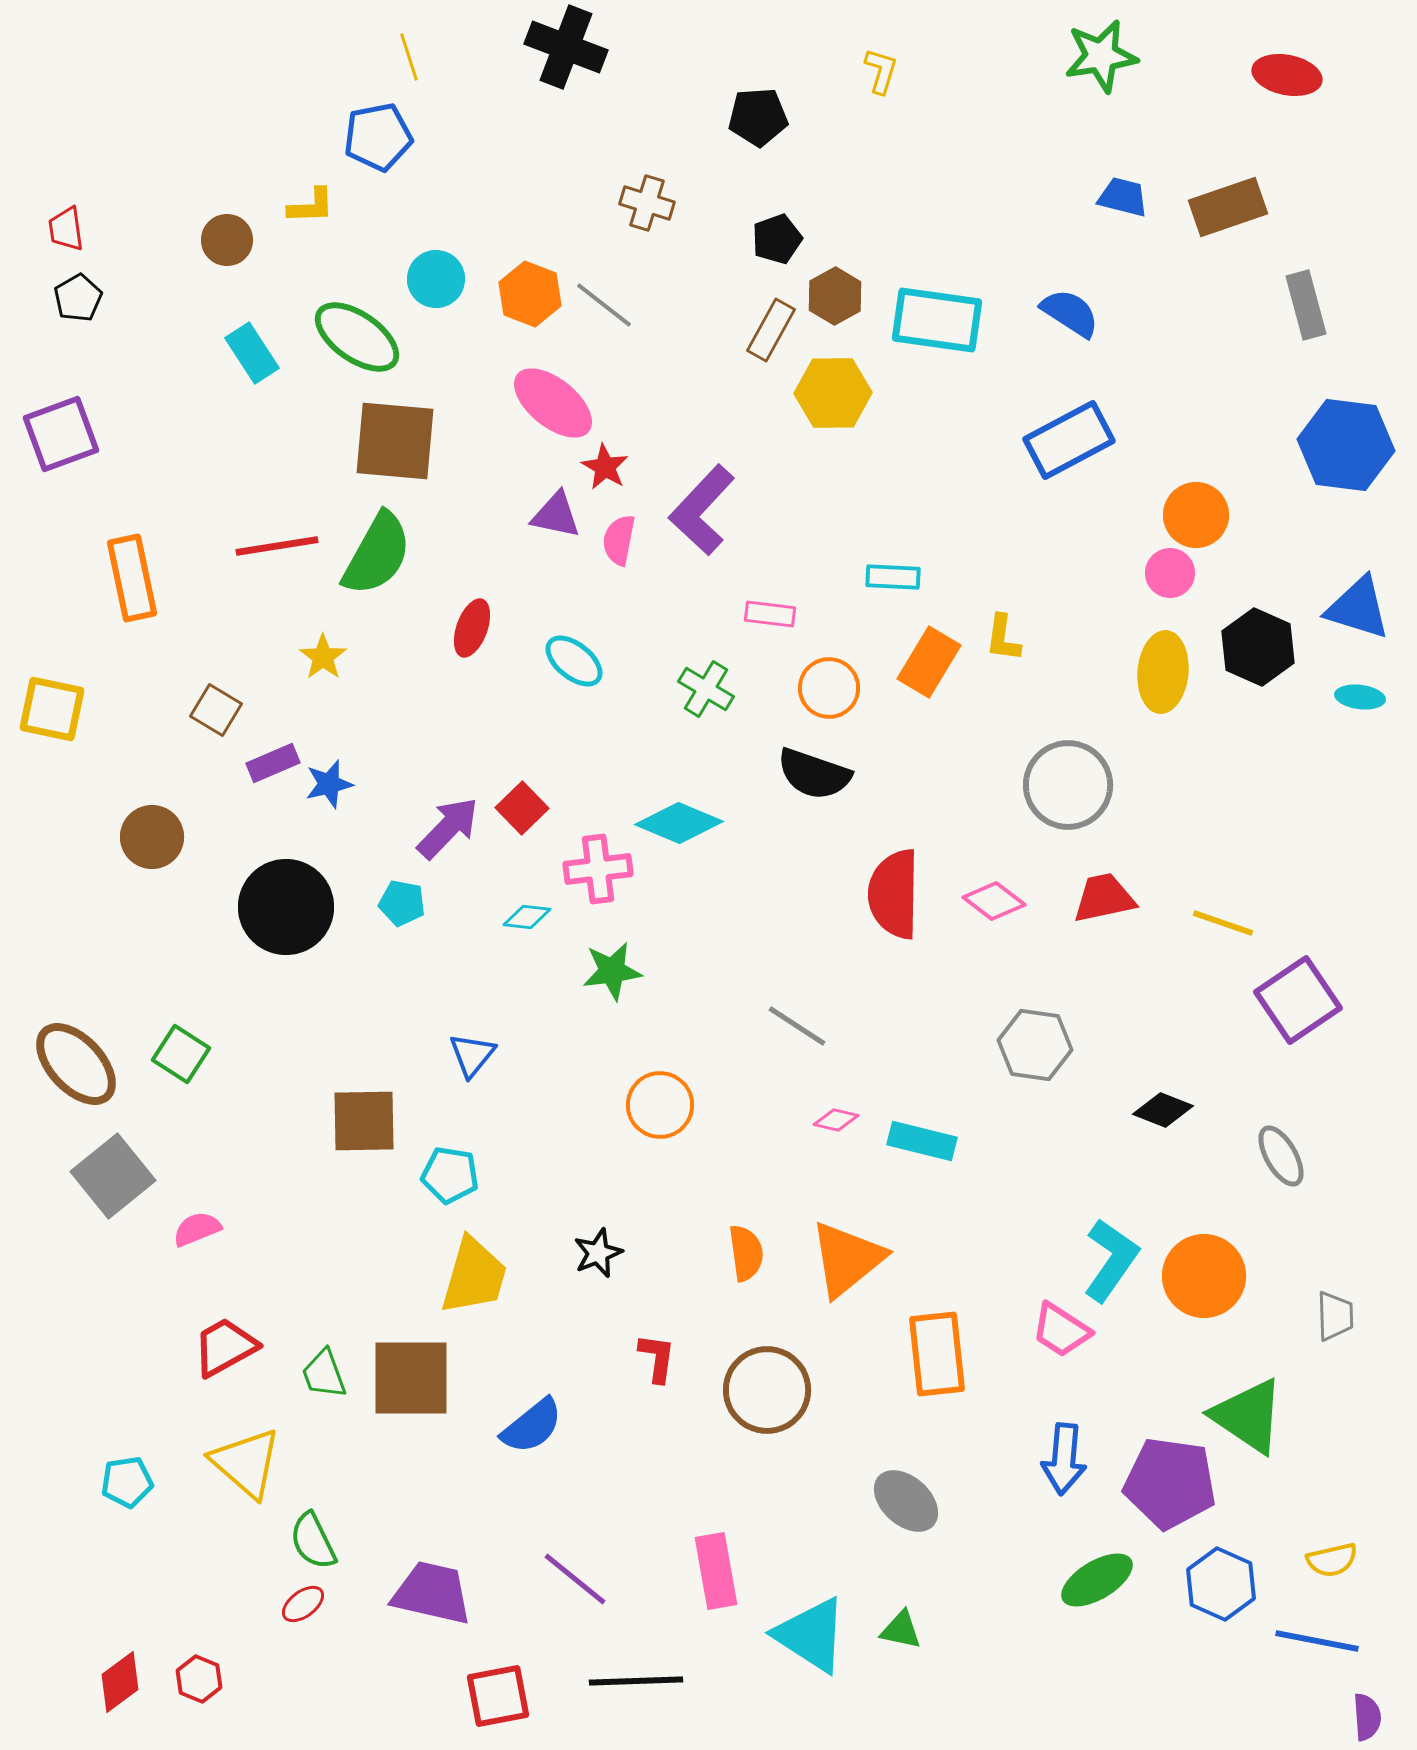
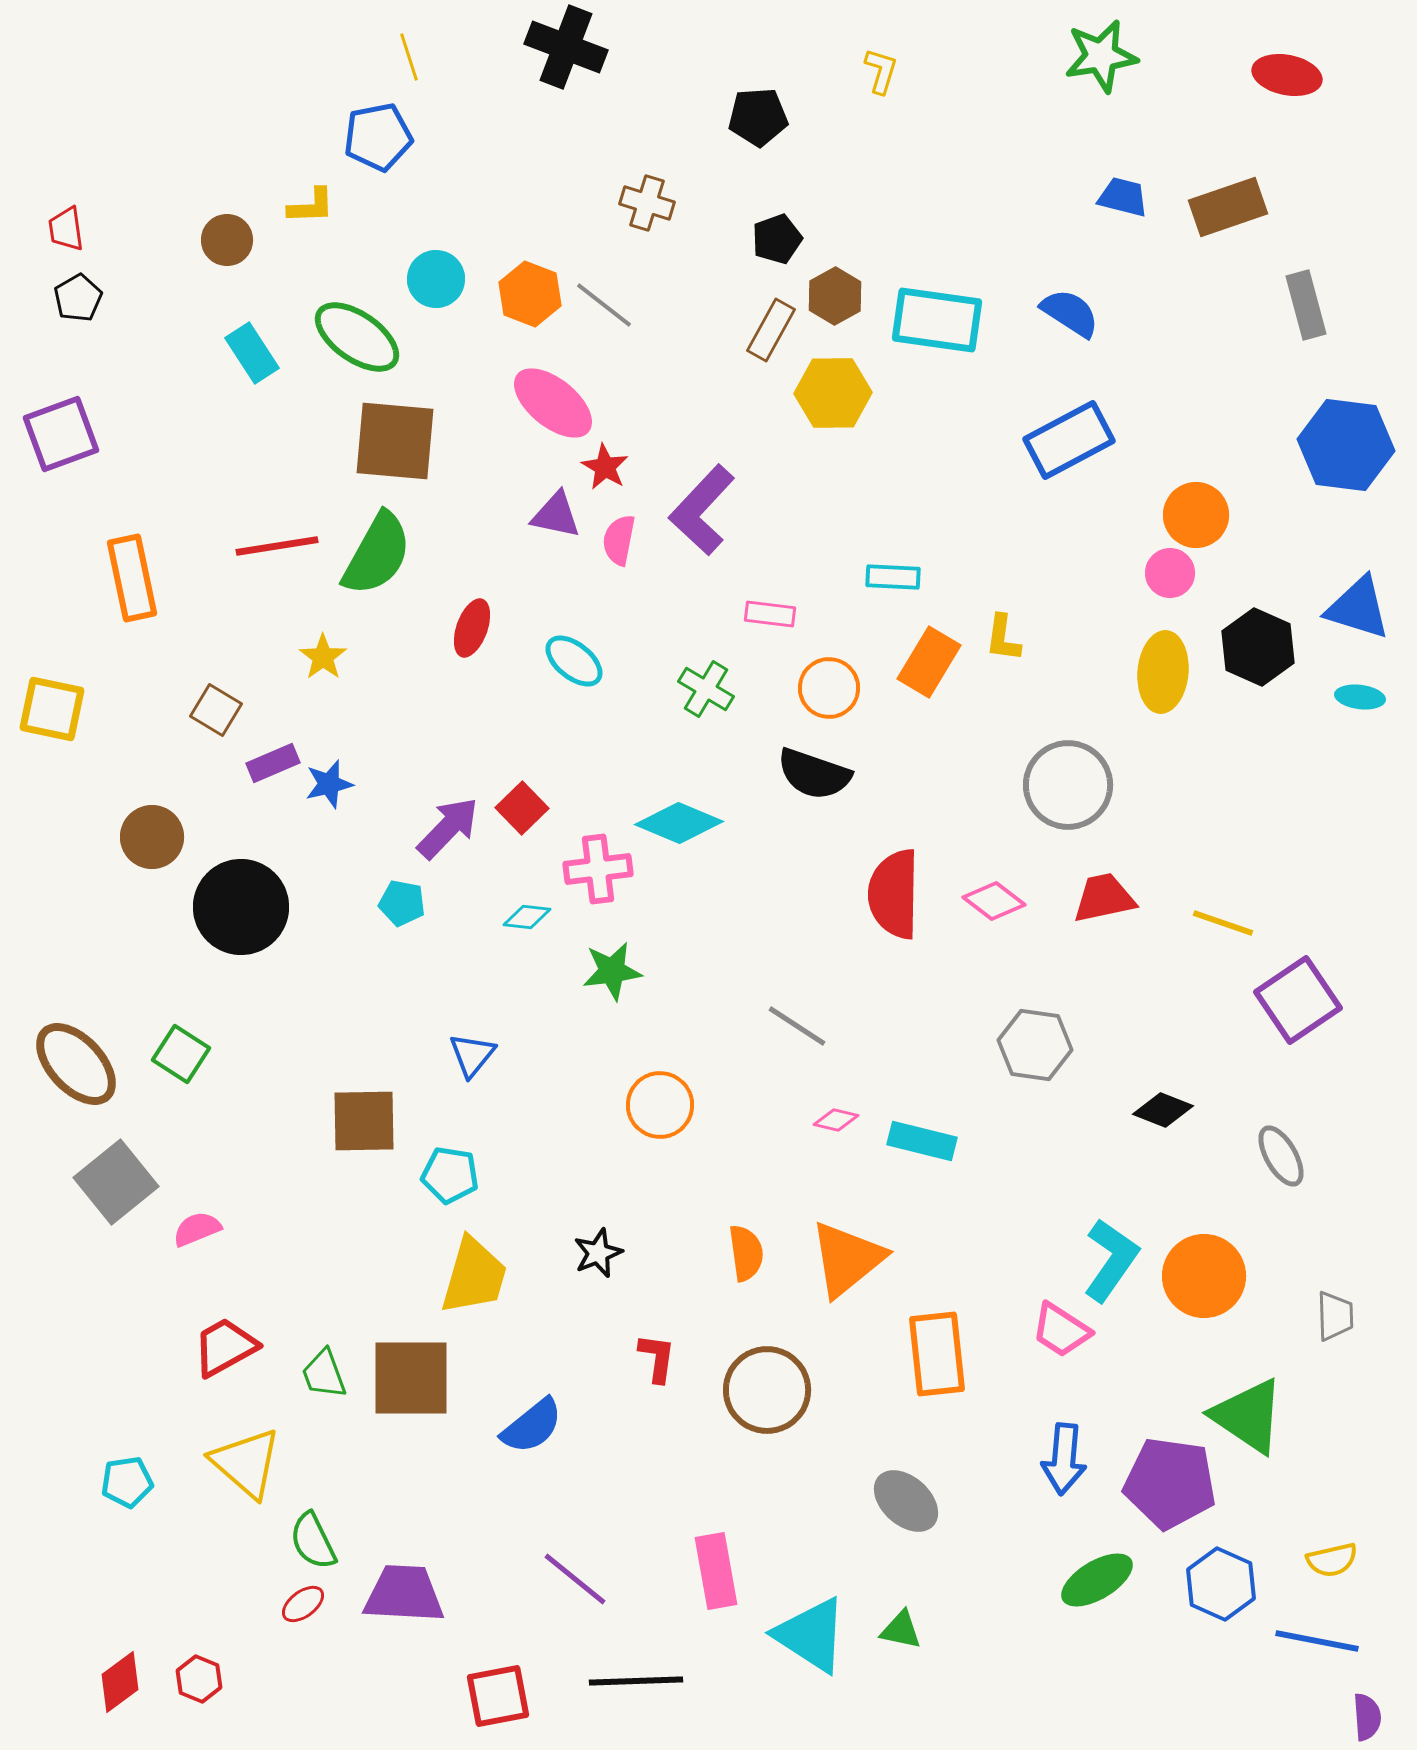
black circle at (286, 907): moved 45 px left
gray square at (113, 1176): moved 3 px right, 6 px down
purple trapezoid at (432, 1593): moved 28 px left, 1 px down; rotated 10 degrees counterclockwise
